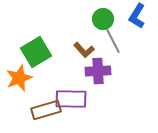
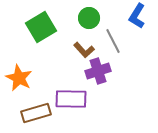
green circle: moved 14 px left, 1 px up
green square: moved 5 px right, 25 px up
purple cross: rotated 15 degrees counterclockwise
orange star: rotated 24 degrees counterclockwise
brown rectangle: moved 10 px left, 3 px down
